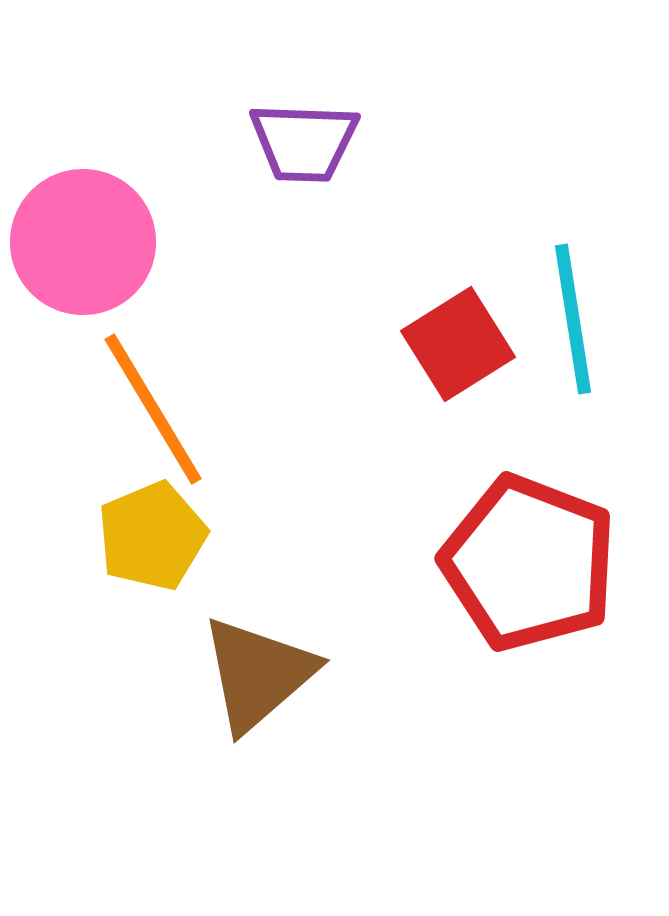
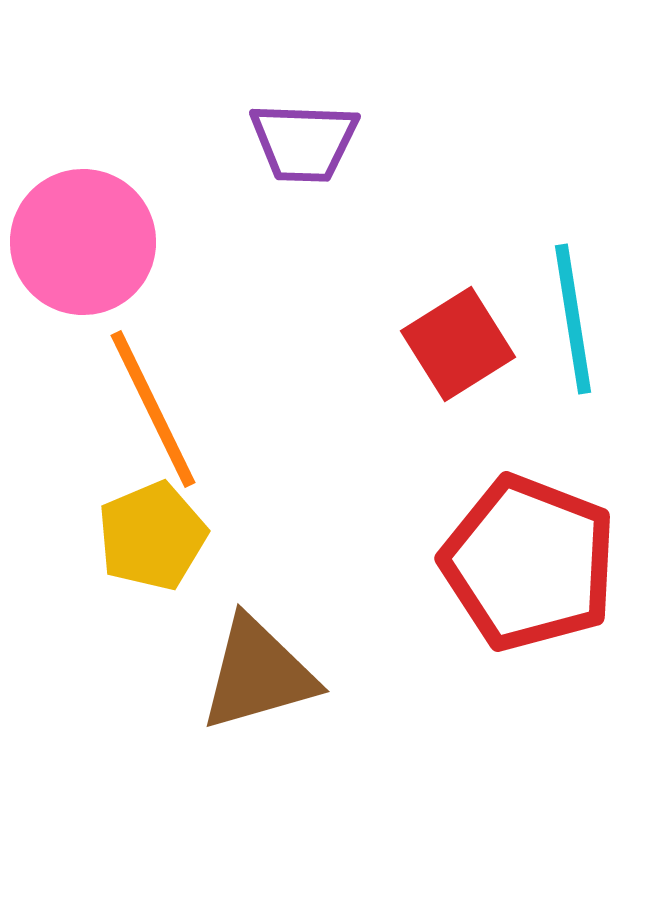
orange line: rotated 5 degrees clockwise
brown triangle: rotated 25 degrees clockwise
